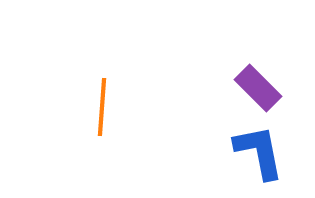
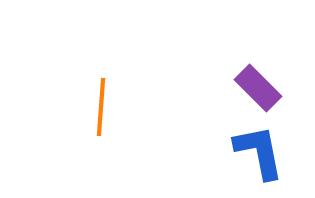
orange line: moved 1 px left
